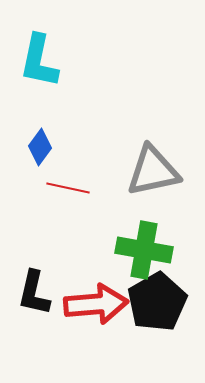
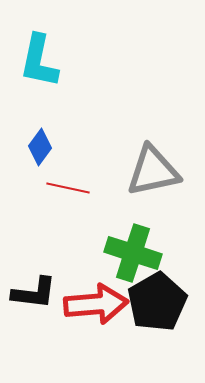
green cross: moved 11 px left, 3 px down; rotated 8 degrees clockwise
black L-shape: rotated 96 degrees counterclockwise
